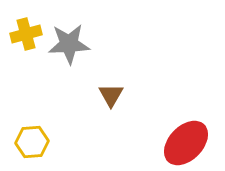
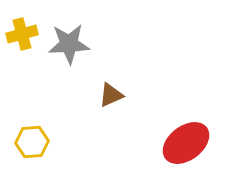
yellow cross: moved 4 px left
brown triangle: rotated 36 degrees clockwise
red ellipse: rotated 9 degrees clockwise
